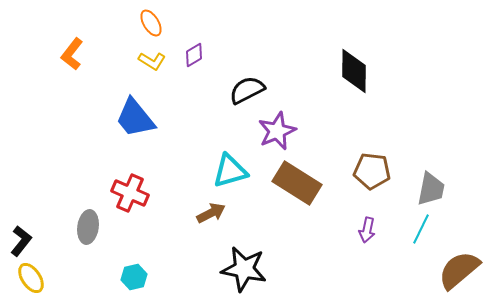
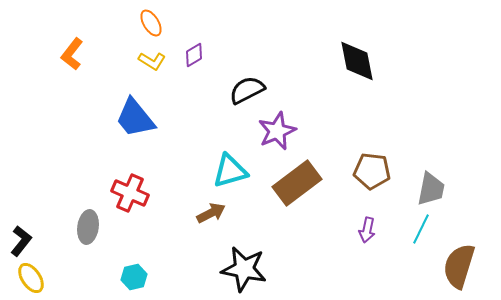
black diamond: moved 3 px right, 10 px up; rotated 12 degrees counterclockwise
brown rectangle: rotated 69 degrees counterclockwise
brown semicircle: moved 4 px up; rotated 33 degrees counterclockwise
